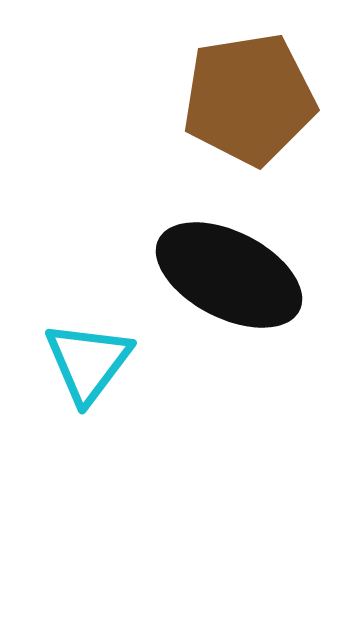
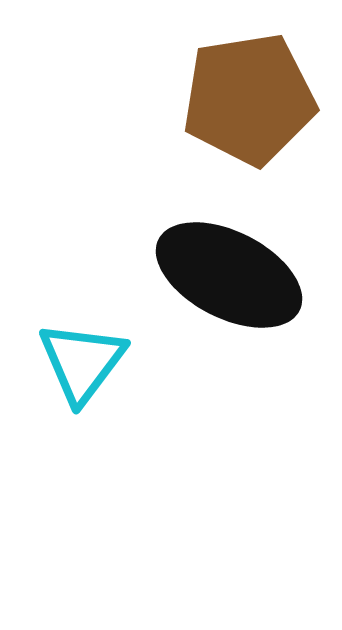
cyan triangle: moved 6 px left
